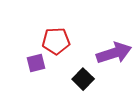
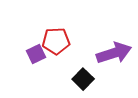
purple square: moved 9 px up; rotated 12 degrees counterclockwise
